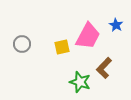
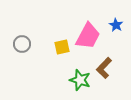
green star: moved 2 px up
